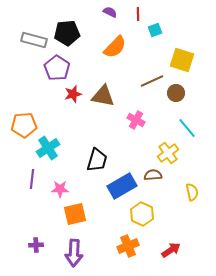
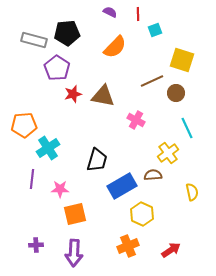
cyan line: rotated 15 degrees clockwise
